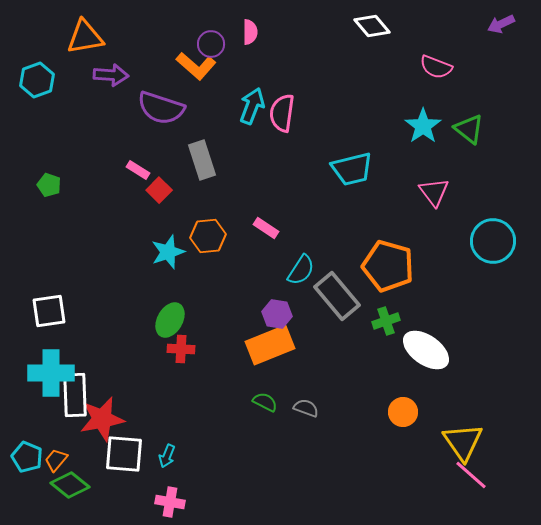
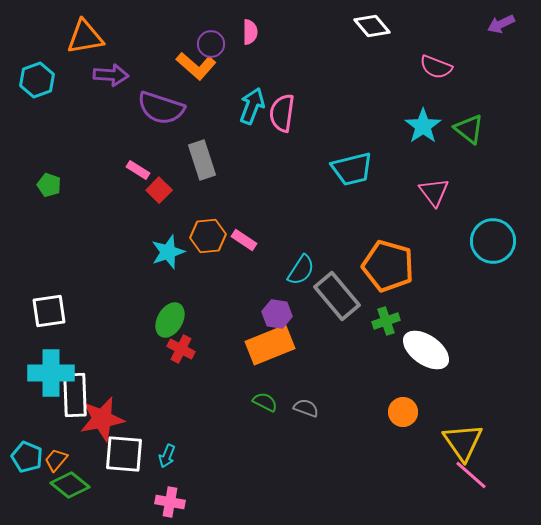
pink rectangle at (266, 228): moved 22 px left, 12 px down
red cross at (181, 349): rotated 24 degrees clockwise
